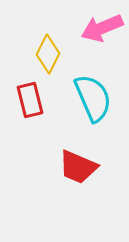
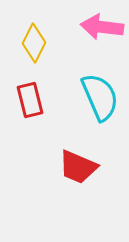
pink arrow: moved 1 px up; rotated 30 degrees clockwise
yellow diamond: moved 14 px left, 11 px up
cyan semicircle: moved 7 px right, 1 px up
